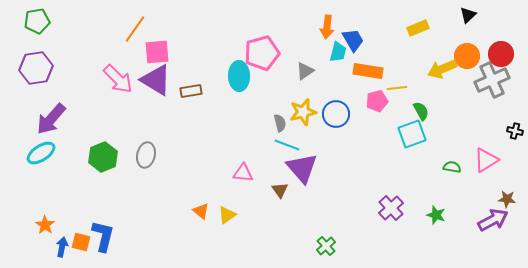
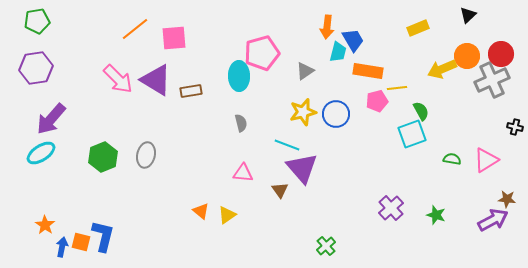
orange line at (135, 29): rotated 16 degrees clockwise
pink square at (157, 52): moved 17 px right, 14 px up
gray semicircle at (280, 123): moved 39 px left
black cross at (515, 131): moved 4 px up
green semicircle at (452, 167): moved 8 px up
